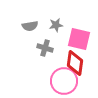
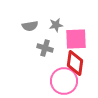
pink square: moved 3 px left; rotated 15 degrees counterclockwise
